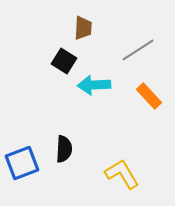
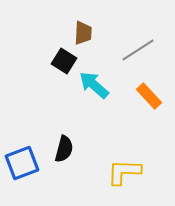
brown trapezoid: moved 5 px down
cyan arrow: rotated 44 degrees clockwise
black semicircle: rotated 12 degrees clockwise
yellow L-shape: moved 2 px right, 2 px up; rotated 57 degrees counterclockwise
